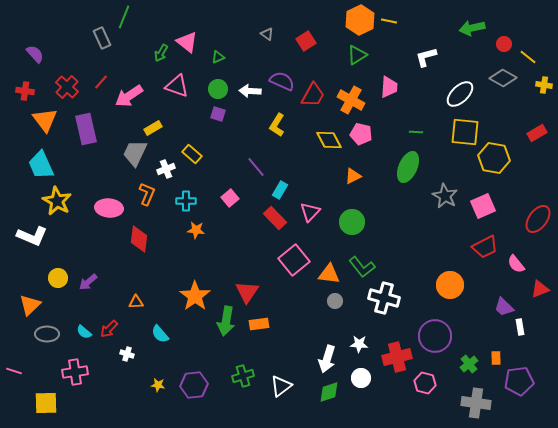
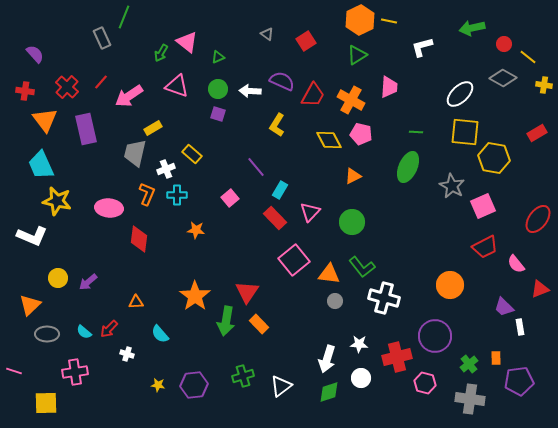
white L-shape at (426, 57): moved 4 px left, 10 px up
gray trapezoid at (135, 153): rotated 12 degrees counterclockwise
gray star at (445, 196): moved 7 px right, 10 px up
yellow star at (57, 201): rotated 16 degrees counterclockwise
cyan cross at (186, 201): moved 9 px left, 6 px up
orange rectangle at (259, 324): rotated 54 degrees clockwise
gray cross at (476, 403): moved 6 px left, 4 px up
